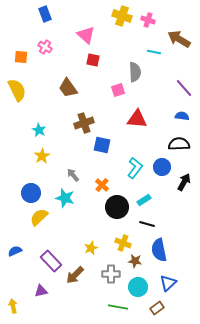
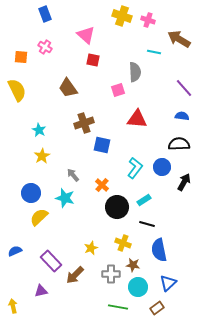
brown star at (135, 261): moved 2 px left, 4 px down
